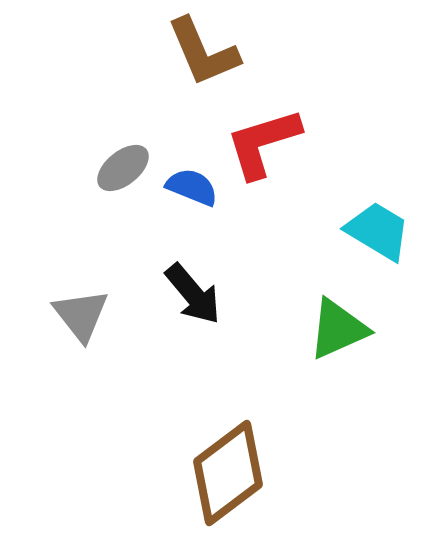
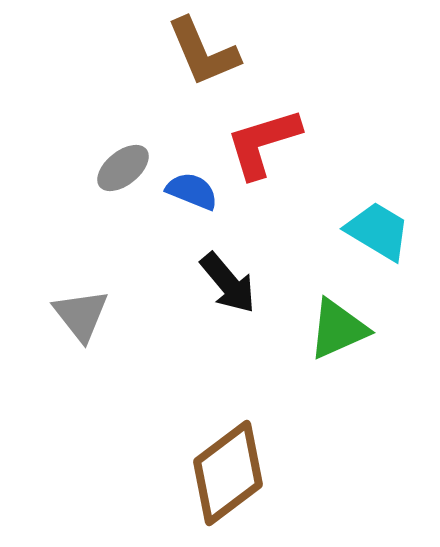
blue semicircle: moved 4 px down
black arrow: moved 35 px right, 11 px up
